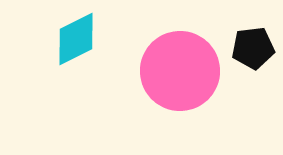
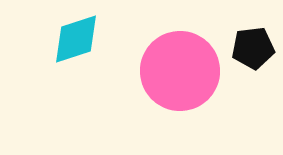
cyan diamond: rotated 8 degrees clockwise
